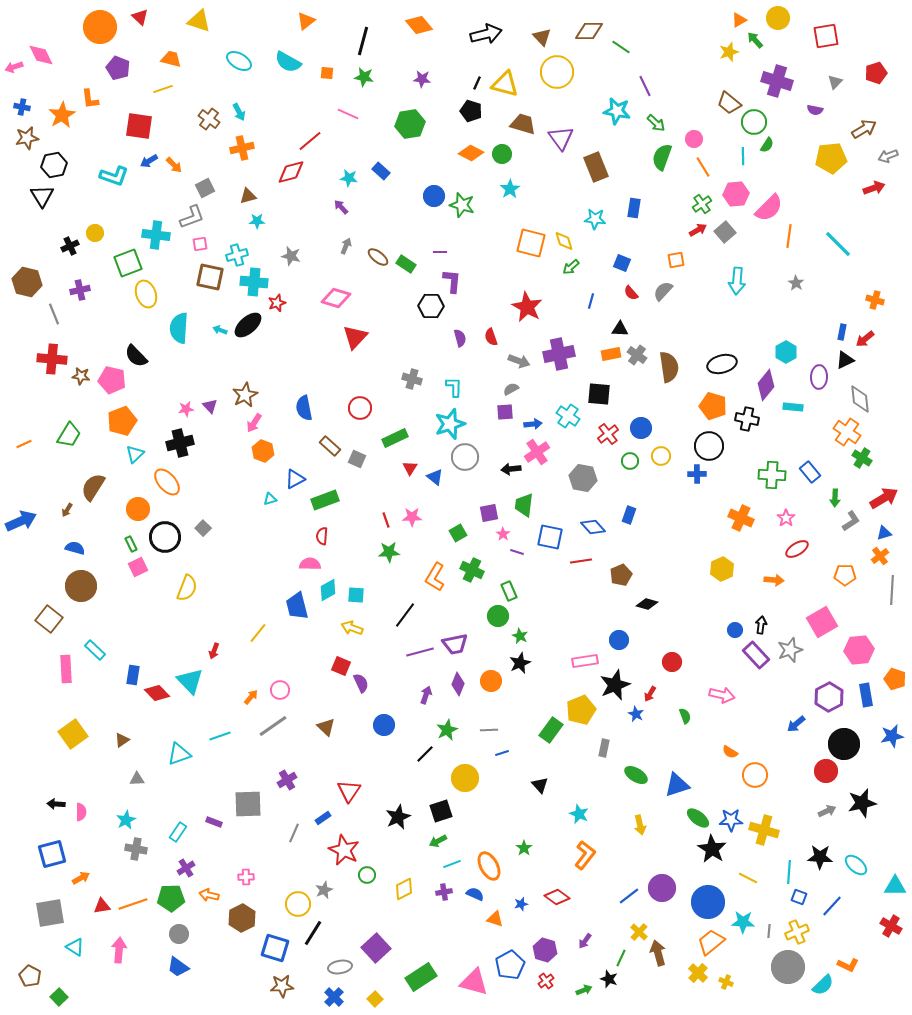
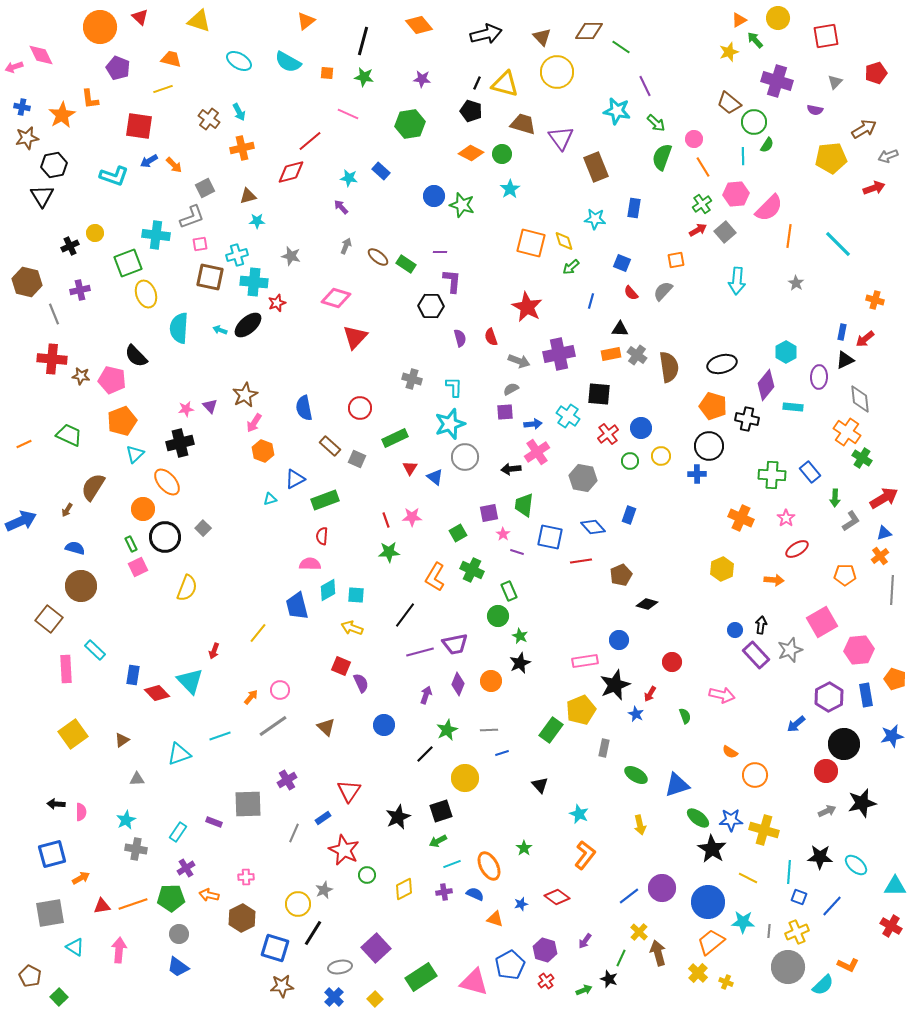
green trapezoid at (69, 435): rotated 96 degrees counterclockwise
orange circle at (138, 509): moved 5 px right
